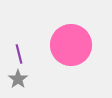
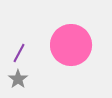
purple line: moved 1 px up; rotated 42 degrees clockwise
